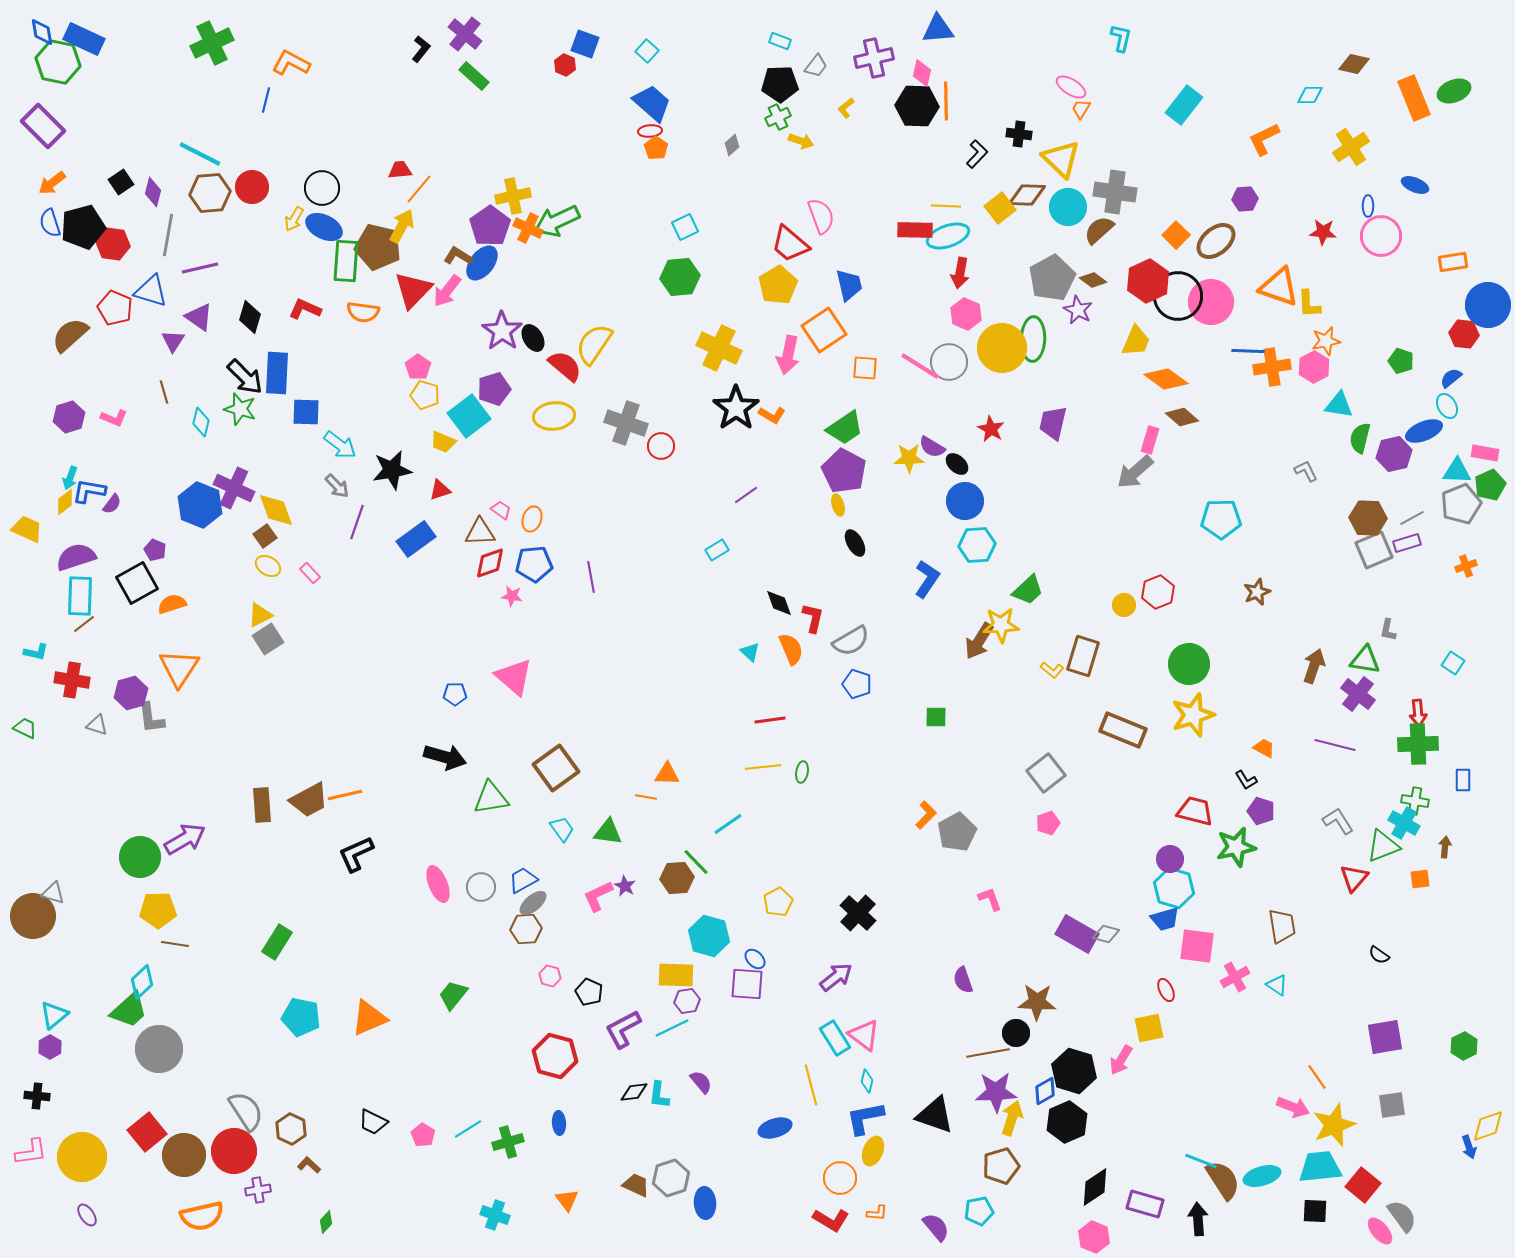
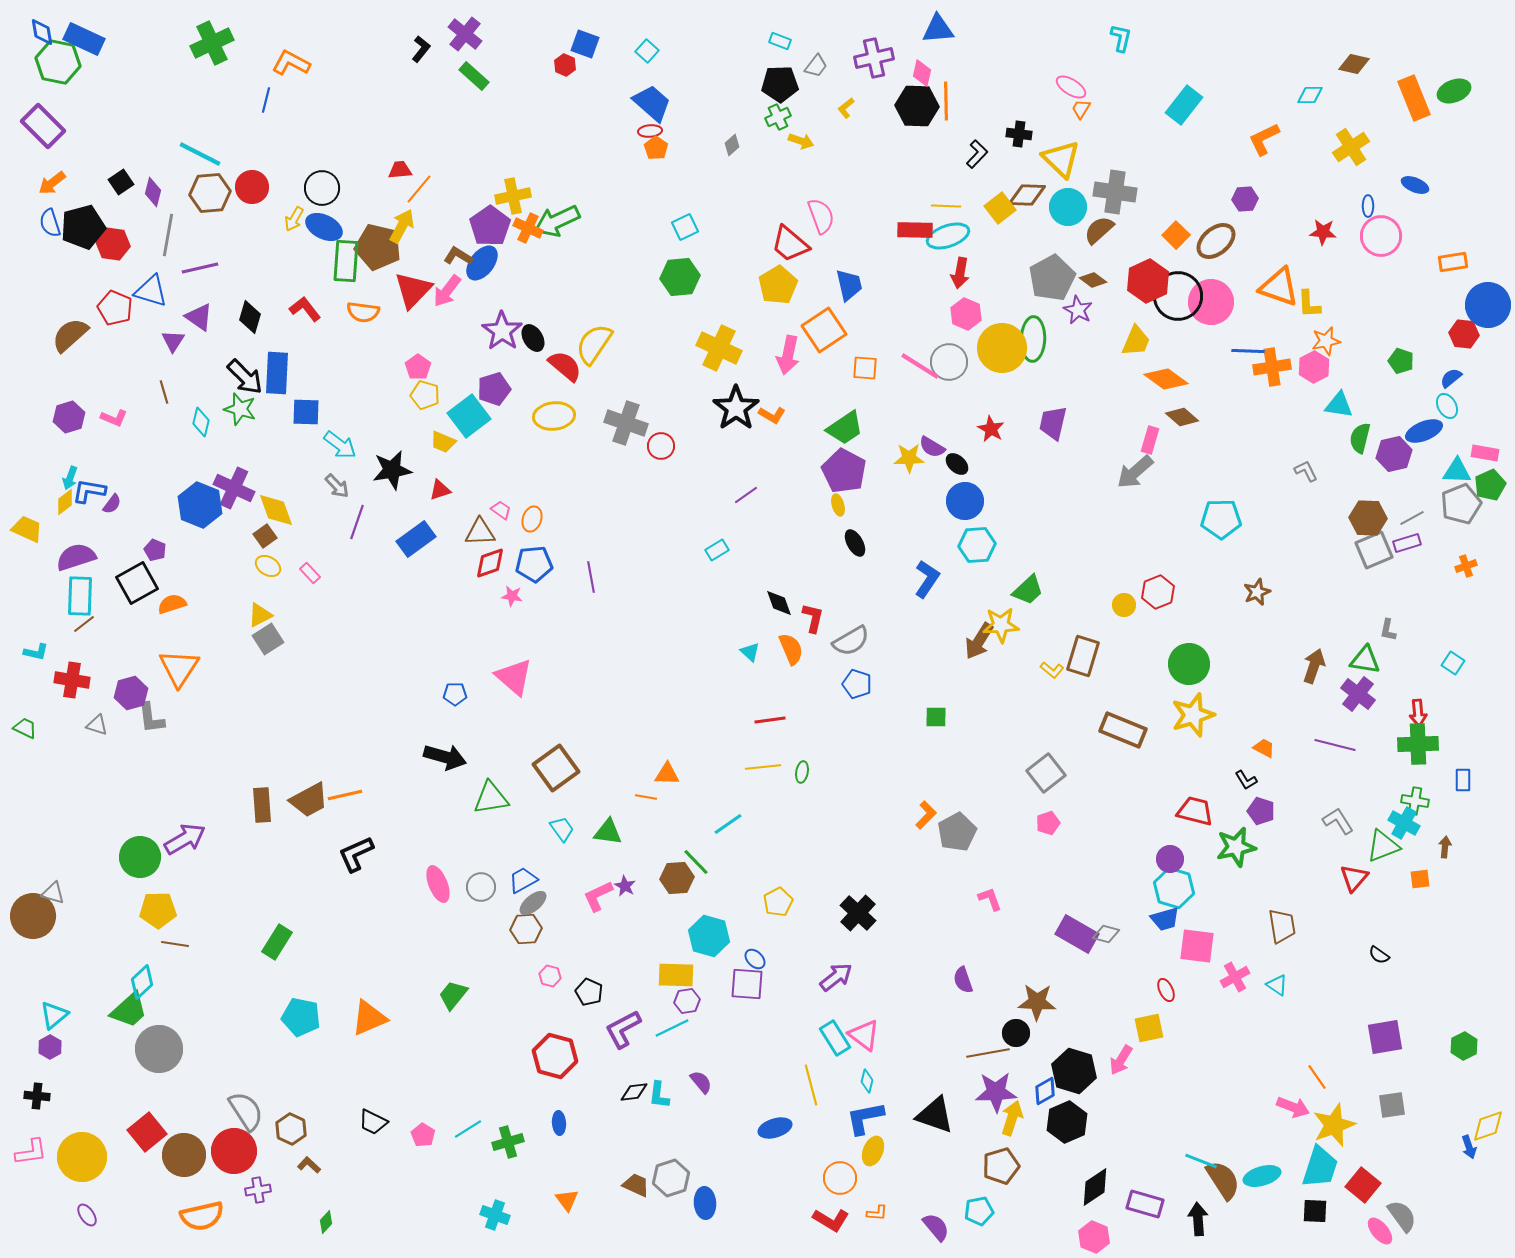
red L-shape at (305, 309): rotated 28 degrees clockwise
cyan trapezoid at (1320, 1167): rotated 114 degrees clockwise
